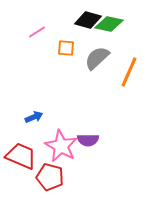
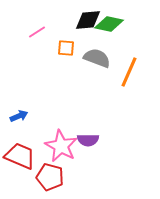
black diamond: rotated 20 degrees counterclockwise
gray semicircle: rotated 64 degrees clockwise
blue arrow: moved 15 px left, 1 px up
red trapezoid: moved 1 px left
